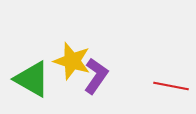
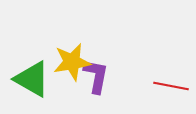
yellow star: moved 1 px down; rotated 27 degrees counterclockwise
purple L-shape: rotated 24 degrees counterclockwise
